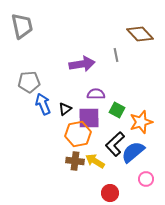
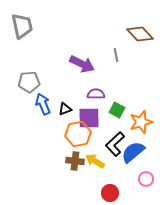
purple arrow: rotated 35 degrees clockwise
black triangle: rotated 16 degrees clockwise
